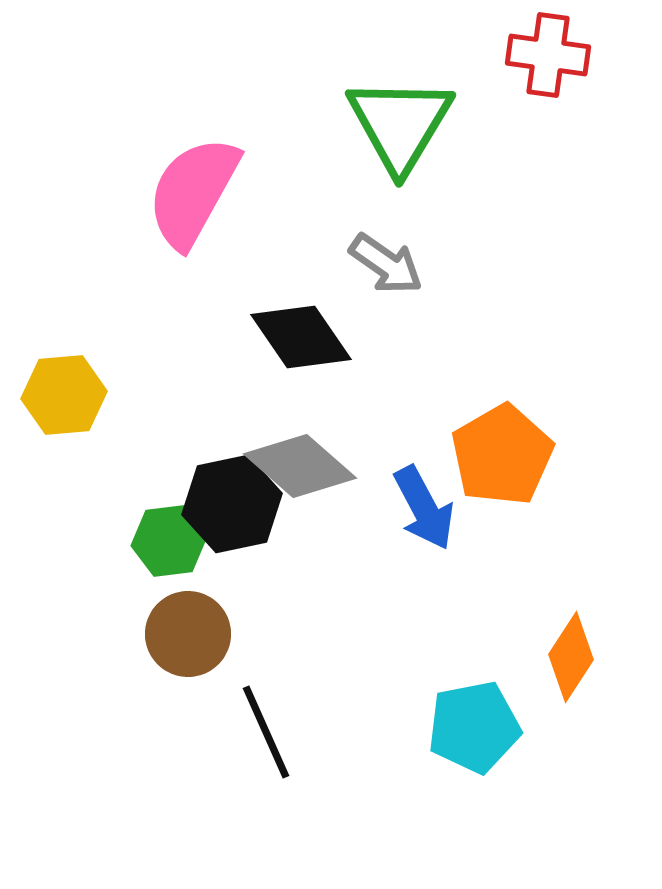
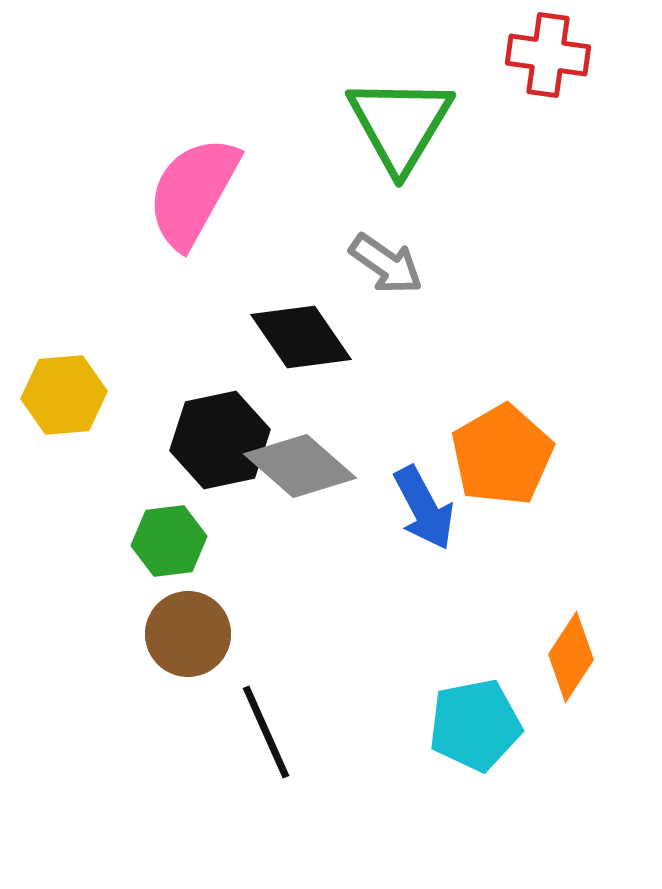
black hexagon: moved 12 px left, 64 px up
cyan pentagon: moved 1 px right, 2 px up
